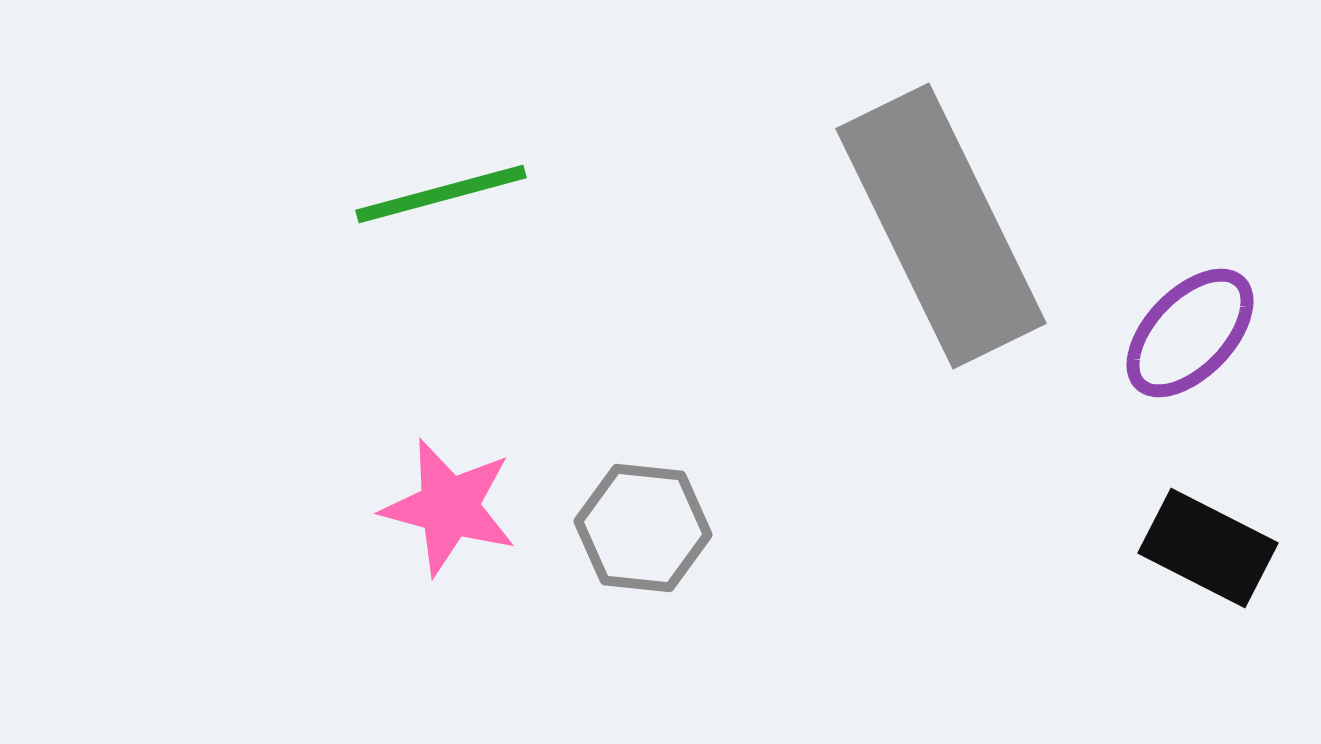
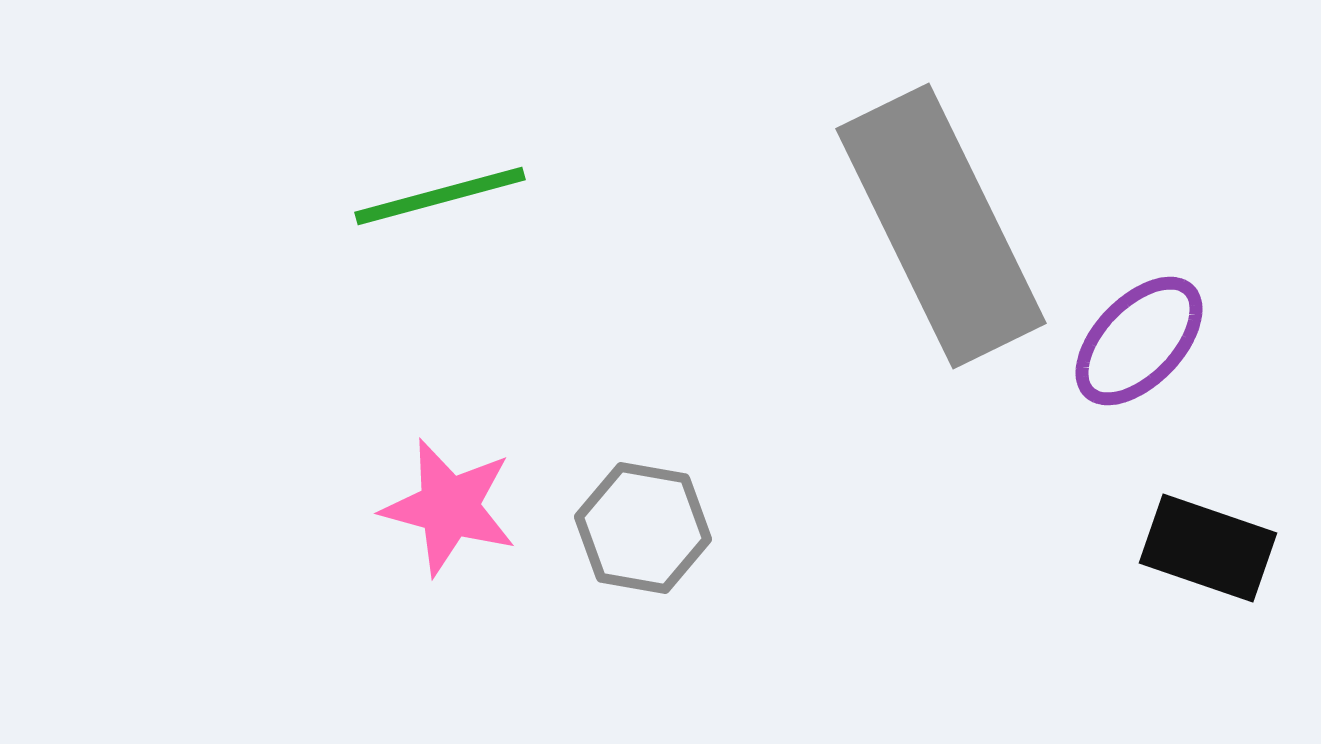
green line: moved 1 px left, 2 px down
purple ellipse: moved 51 px left, 8 px down
gray hexagon: rotated 4 degrees clockwise
black rectangle: rotated 8 degrees counterclockwise
